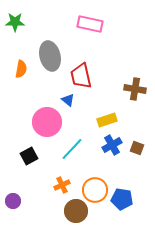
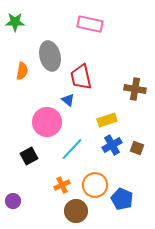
orange semicircle: moved 1 px right, 2 px down
red trapezoid: moved 1 px down
orange circle: moved 5 px up
blue pentagon: rotated 15 degrees clockwise
